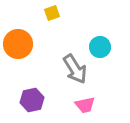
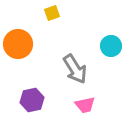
cyan circle: moved 11 px right, 1 px up
